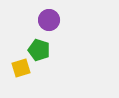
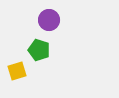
yellow square: moved 4 px left, 3 px down
